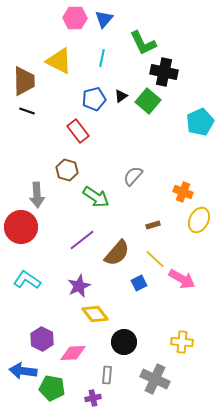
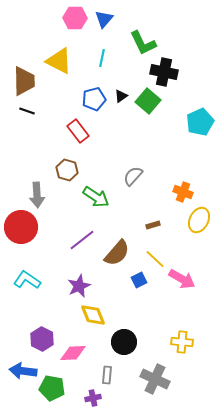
blue square: moved 3 px up
yellow diamond: moved 2 px left, 1 px down; rotated 16 degrees clockwise
